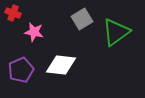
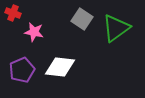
gray square: rotated 25 degrees counterclockwise
green triangle: moved 4 px up
white diamond: moved 1 px left, 2 px down
purple pentagon: moved 1 px right
